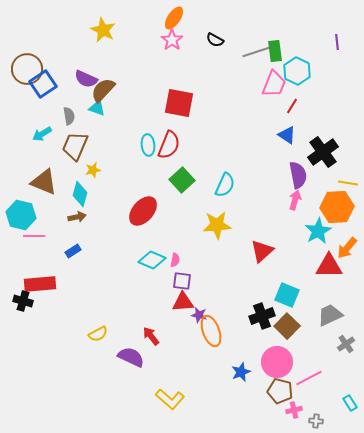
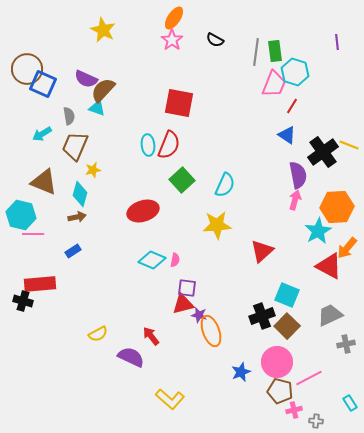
gray line at (256, 52): rotated 64 degrees counterclockwise
cyan hexagon at (297, 71): moved 2 px left, 1 px down; rotated 8 degrees counterclockwise
blue square at (43, 84): rotated 32 degrees counterclockwise
yellow line at (348, 183): moved 1 px right, 38 px up; rotated 12 degrees clockwise
red ellipse at (143, 211): rotated 32 degrees clockwise
pink line at (34, 236): moved 1 px left, 2 px up
red triangle at (329, 266): rotated 28 degrees clockwise
purple square at (182, 281): moved 5 px right, 7 px down
red triangle at (183, 302): moved 2 px down; rotated 10 degrees counterclockwise
gray cross at (346, 344): rotated 24 degrees clockwise
